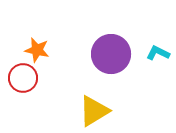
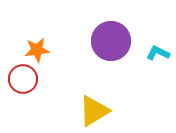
orange star: rotated 20 degrees counterclockwise
purple circle: moved 13 px up
red circle: moved 1 px down
